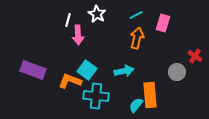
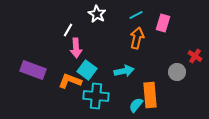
white line: moved 10 px down; rotated 16 degrees clockwise
pink arrow: moved 2 px left, 13 px down
